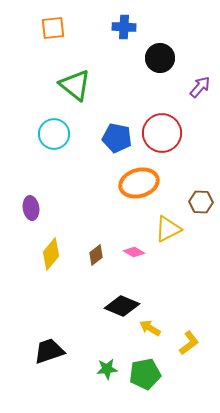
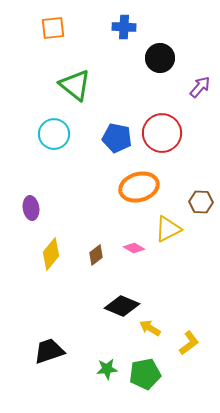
orange ellipse: moved 4 px down
pink diamond: moved 4 px up
